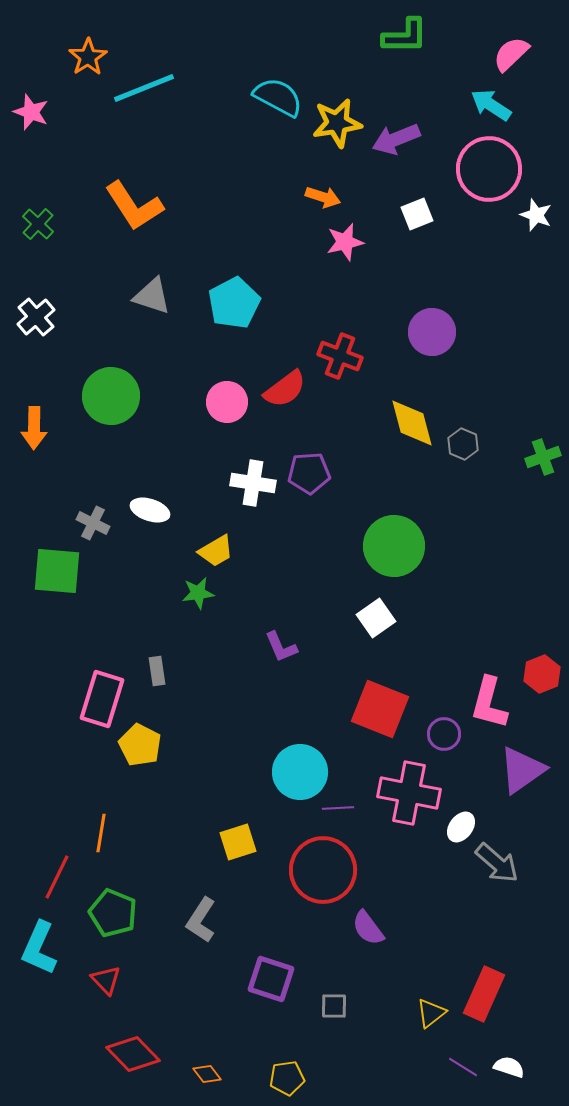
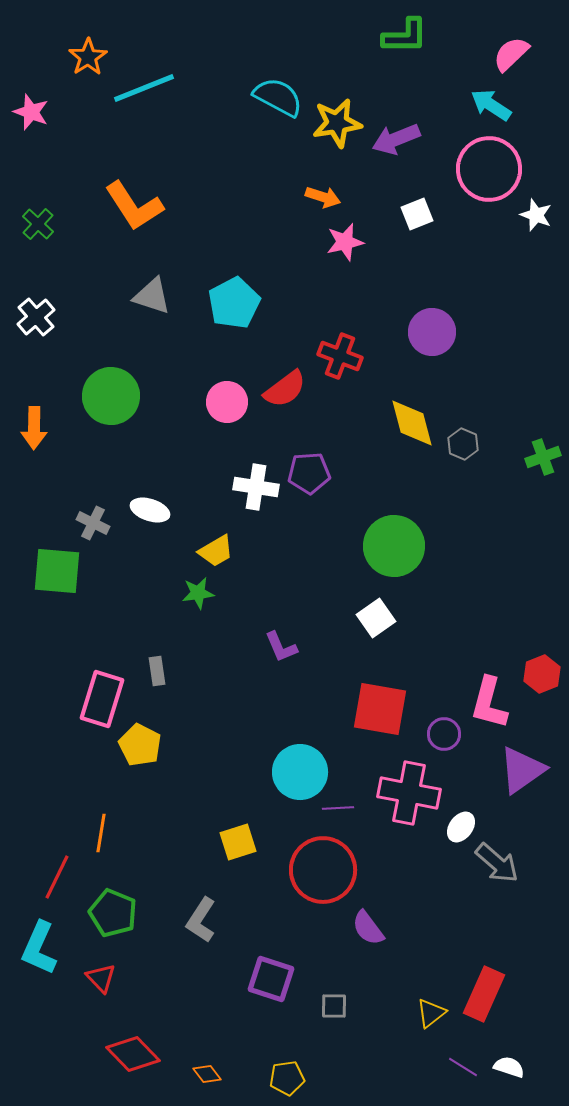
white cross at (253, 483): moved 3 px right, 4 px down
red square at (380, 709): rotated 12 degrees counterclockwise
red triangle at (106, 980): moved 5 px left, 2 px up
